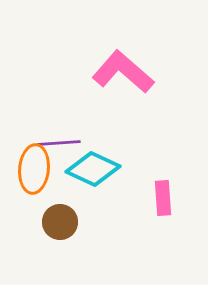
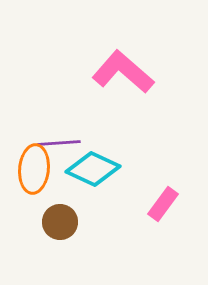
pink rectangle: moved 6 px down; rotated 40 degrees clockwise
